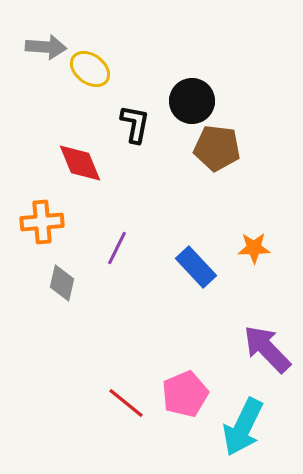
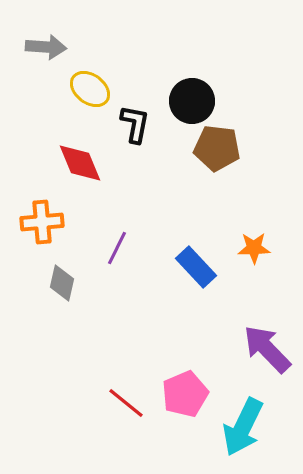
yellow ellipse: moved 20 px down
